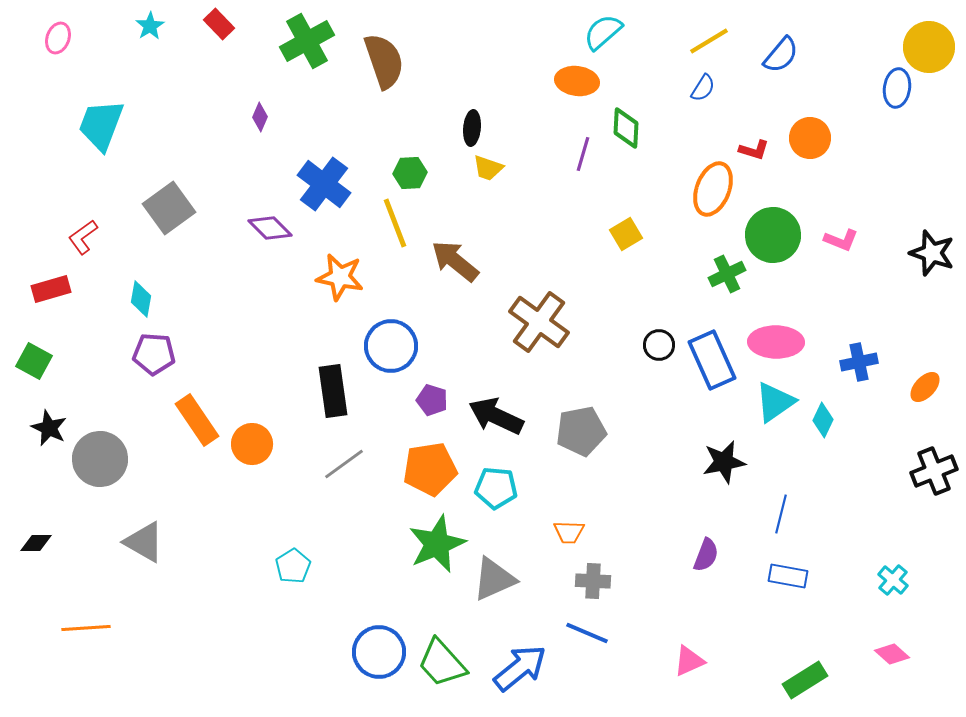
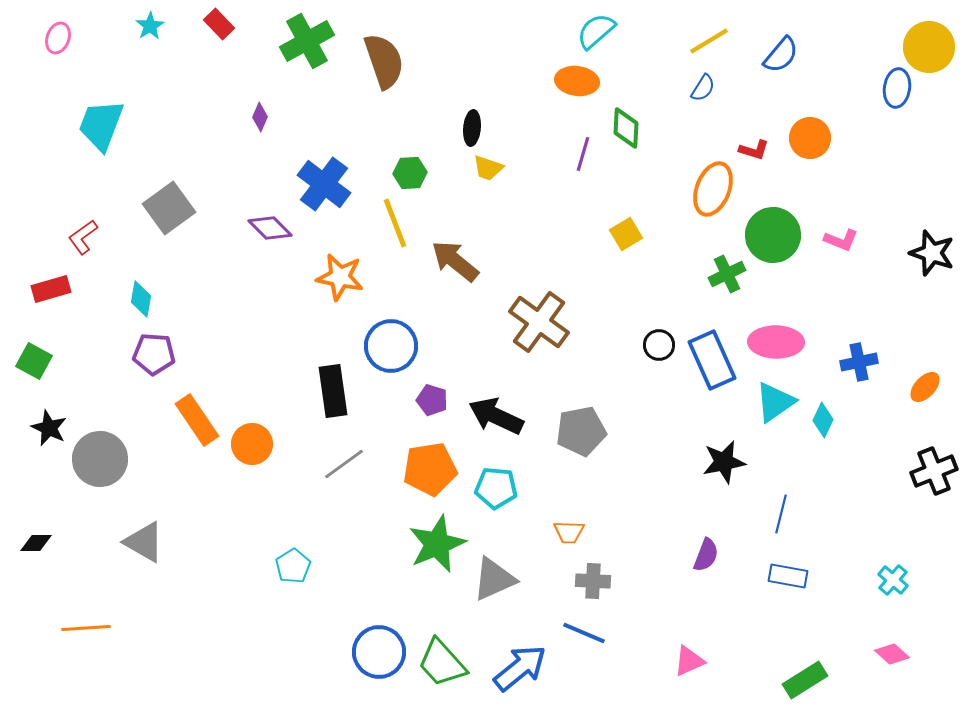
cyan semicircle at (603, 32): moved 7 px left, 1 px up
blue line at (587, 633): moved 3 px left
